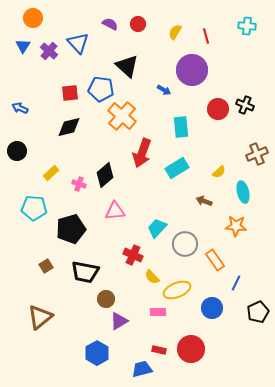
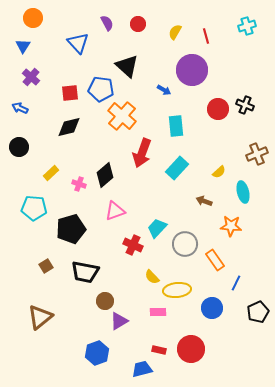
purple semicircle at (110, 24): moved 3 px left, 1 px up; rotated 35 degrees clockwise
cyan cross at (247, 26): rotated 24 degrees counterclockwise
purple cross at (49, 51): moved 18 px left, 26 px down
cyan rectangle at (181, 127): moved 5 px left, 1 px up
black circle at (17, 151): moved 2 px right, 4 px up
cyan rectangle at (177, 168): rotated 15 degrees counterclockwise
pink triangle at (115, 211): rotated 15 degrees counterclockwise
orange star at (236, 226): moved 5 px left
red cross at (133, 255): moved 10 px up
yellow ellipse at (177, 290): rotated 16 degrees clockwise
brown circle at (106, 299): moved 1 px left, 2 px down
blue hexagon at (97, 353): rotated 10 degrees clockwise
